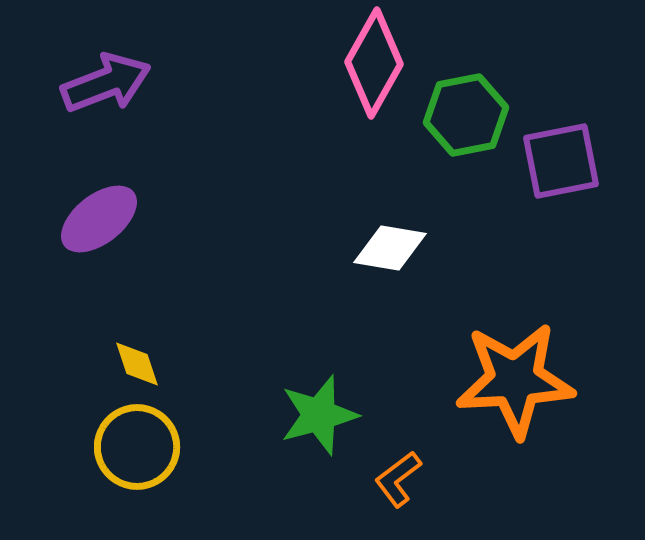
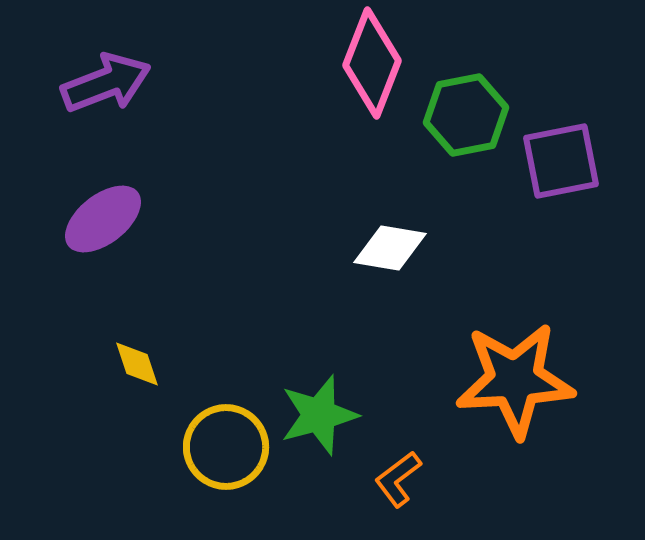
pink diamond: moved 2 px left; rotated 8 degrees counterclockwise
purple ellipse: moved 4 px right
yellow circle: moved 89 px right
